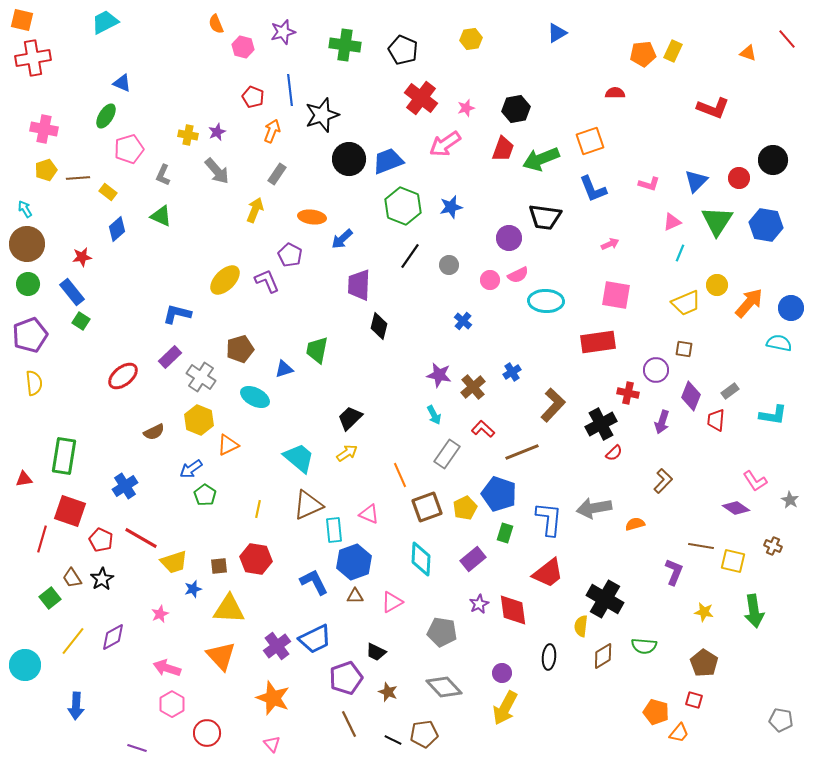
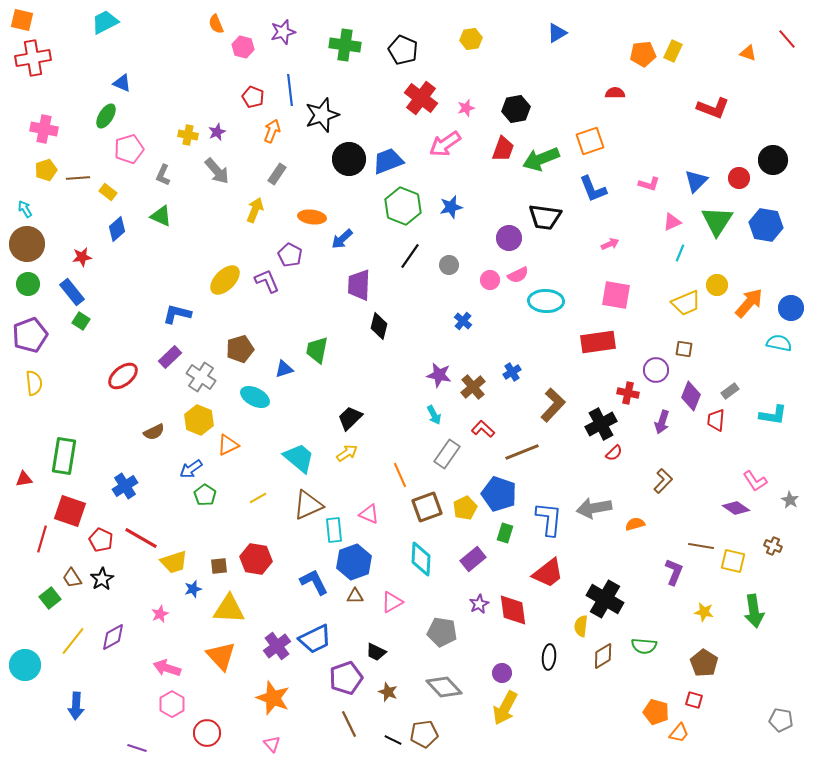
yellow line at (258, 509): moved 11 px up; rotated 48 degrees clockwise
